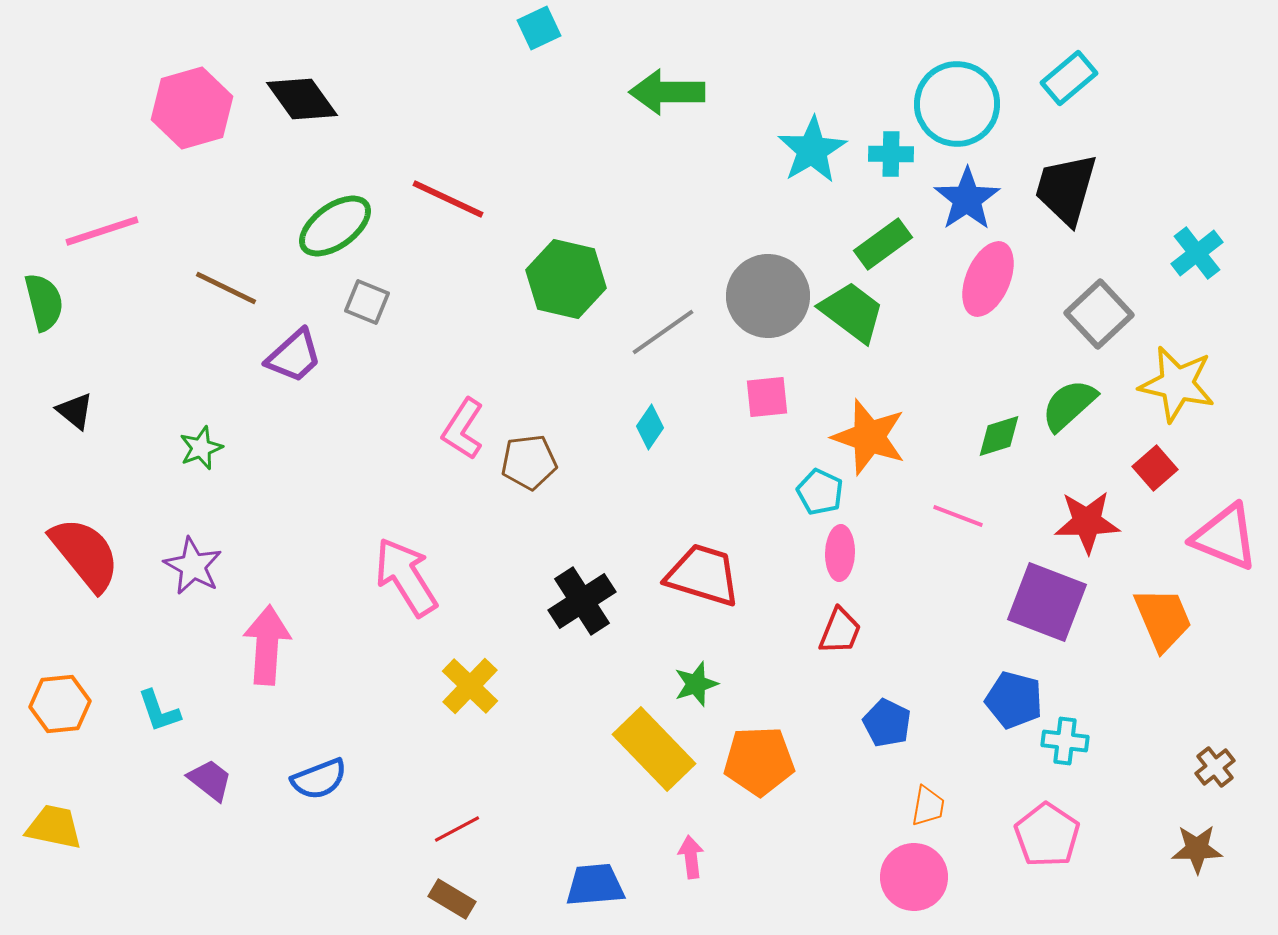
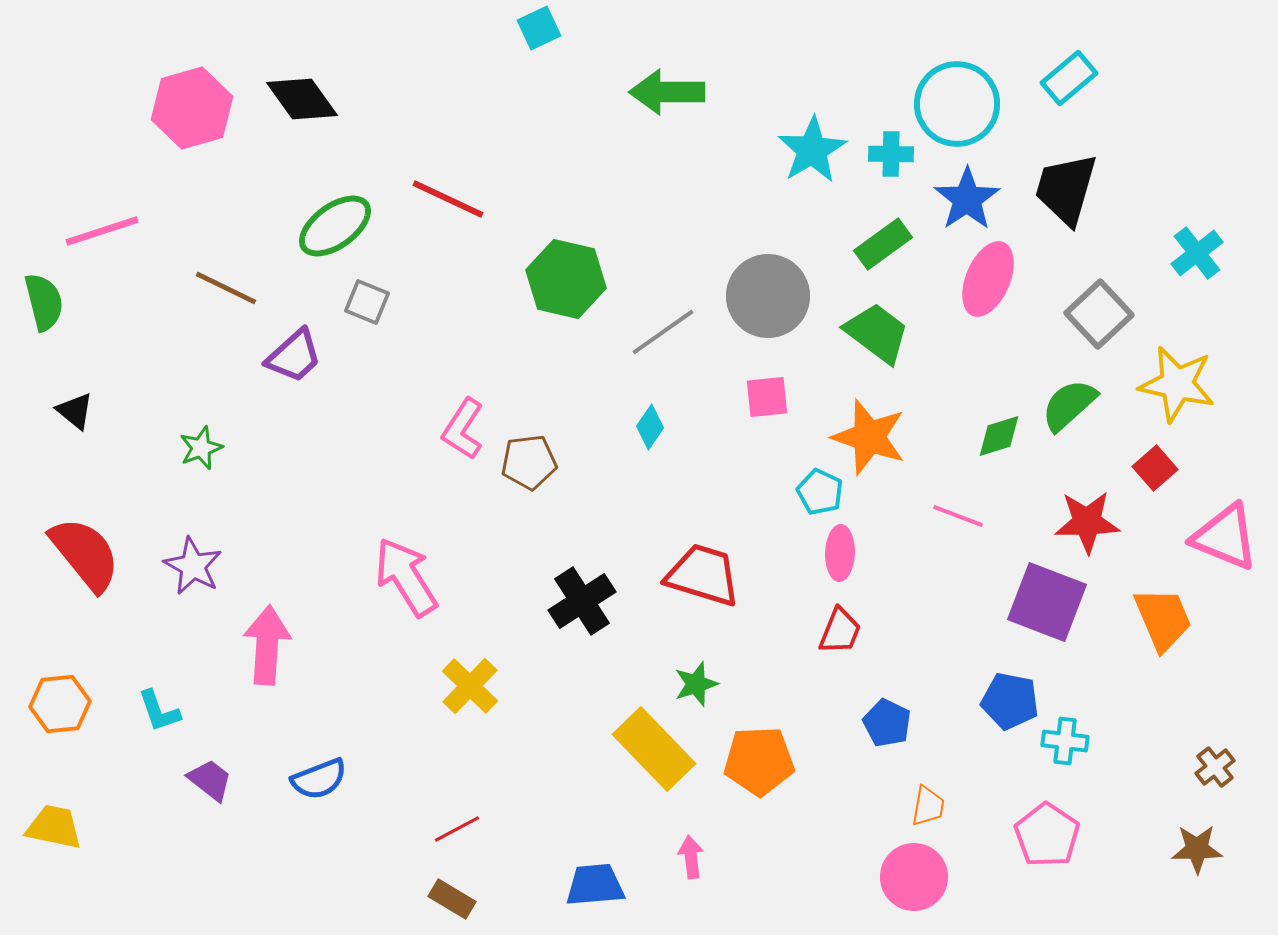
green trapezoid at (852, 312): moved 25 px right, 21 px down
blue pentagon at (1014, 700): moved 4 px left, 1 px down; rotated 4 degrees counterclockwise
